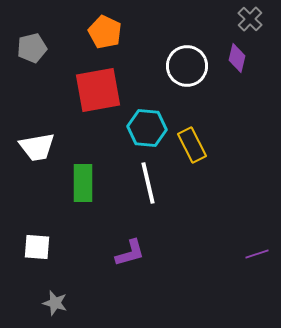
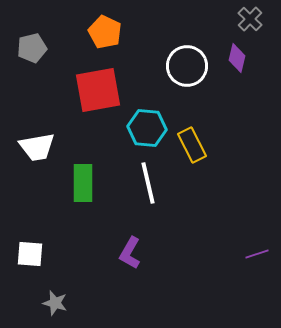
white square: moved 7 px left, 7 px down
purple L-shape: rotated 136 degrees clockwise
